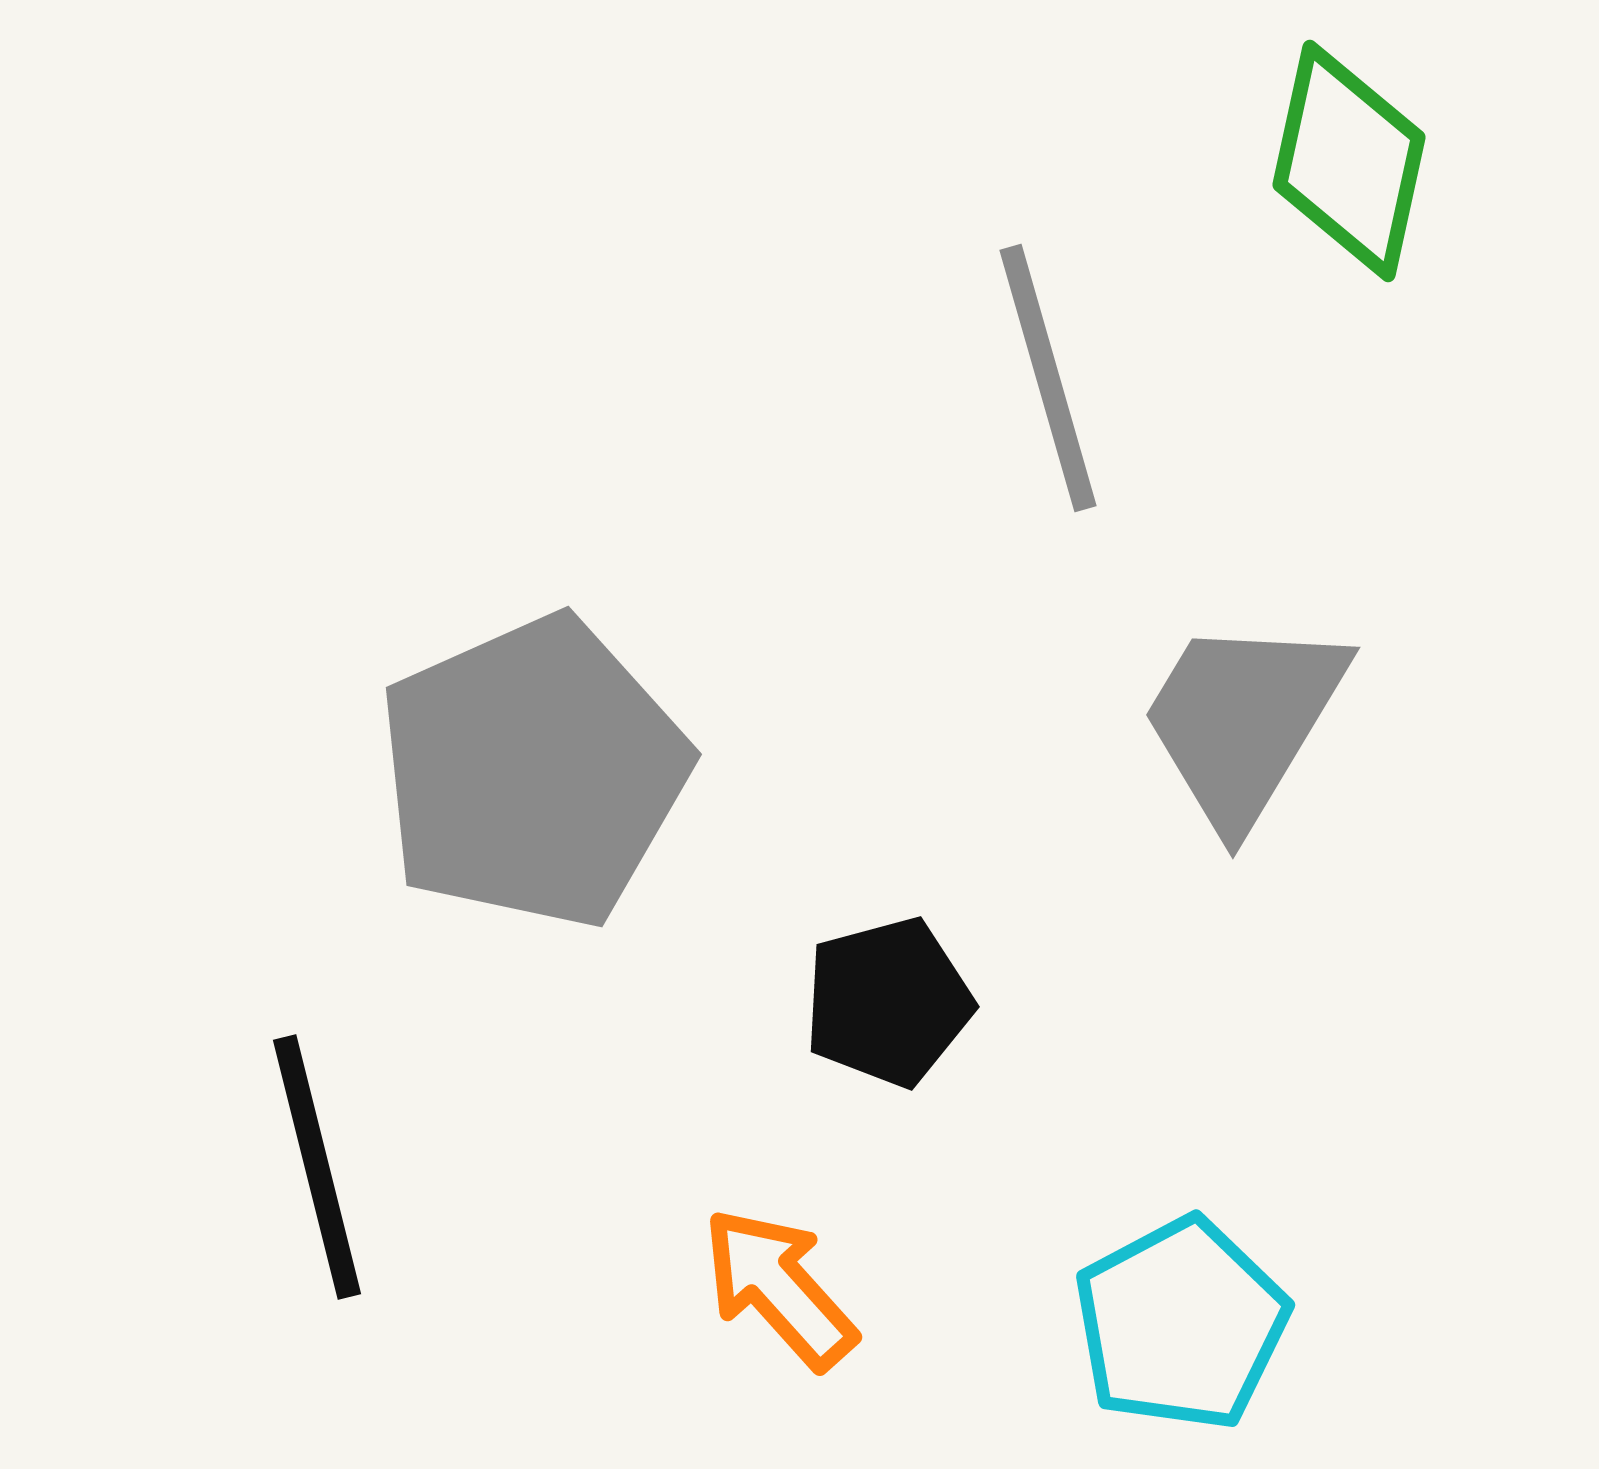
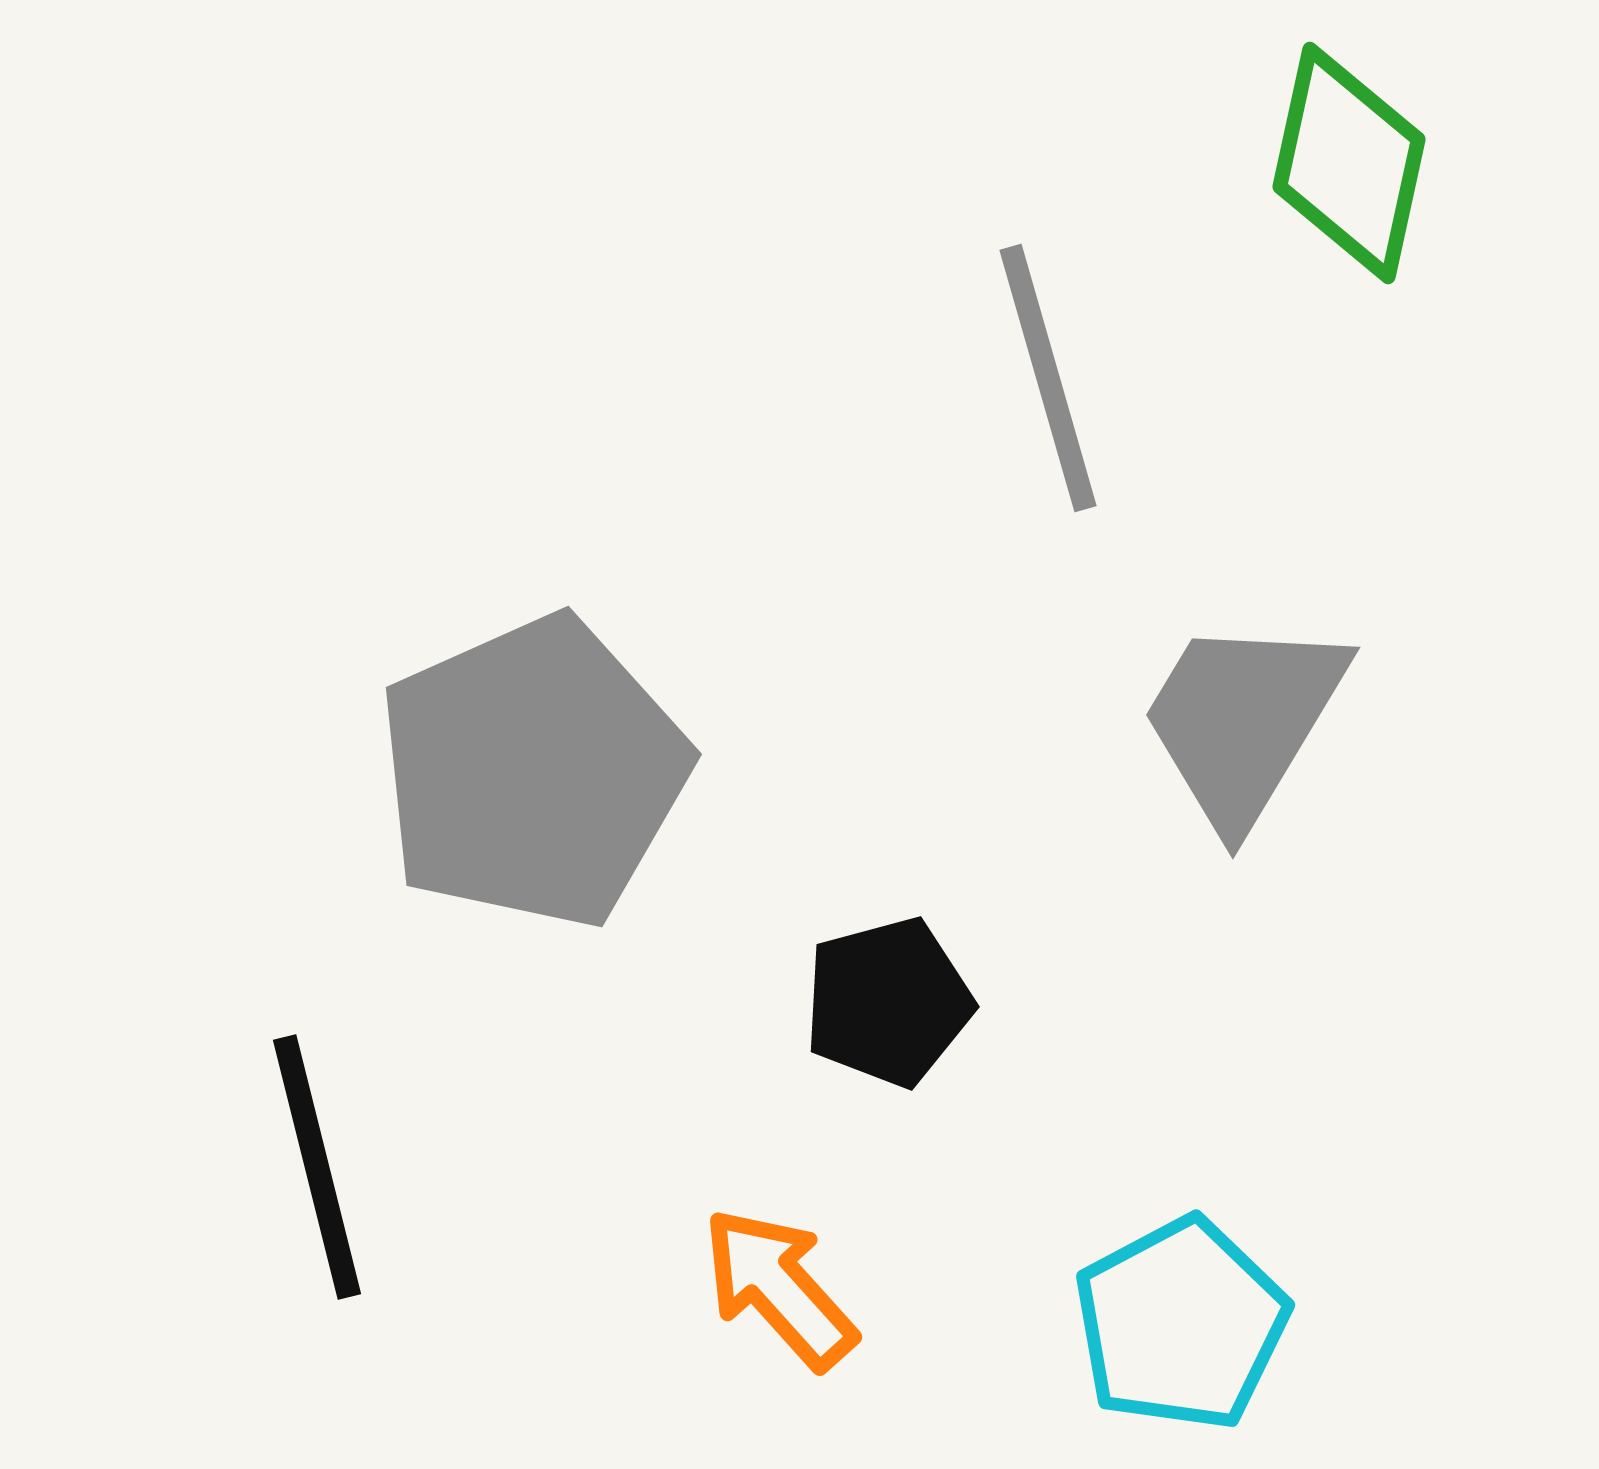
green diamond: moved 2 px down
